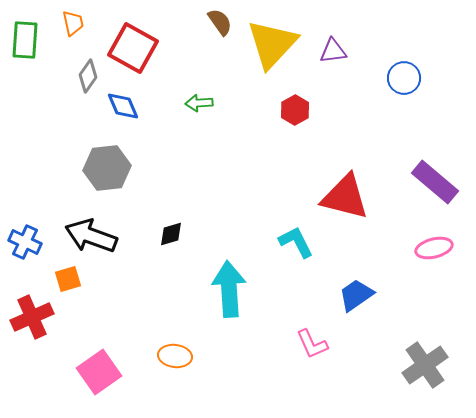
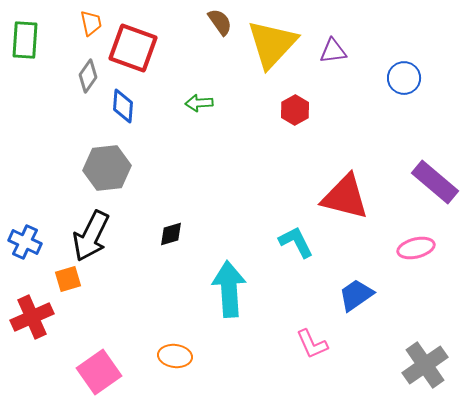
orange trapezoid: moved 18 px right
red square: rotated 9 degrees counterclockwise
blue diamond: rotated 28 degrees clockwise
black arrow: rotated 84 degrees counterclockwise
pink ellipse: moved 18 px left
